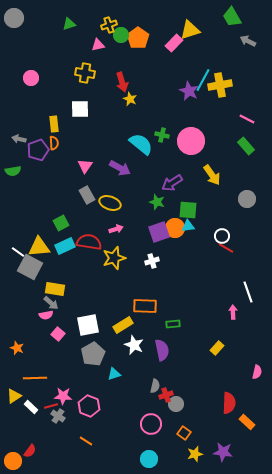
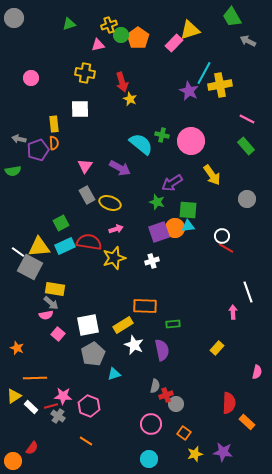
cyan line at (203, 80): moved 1 px right, 7 px up
red semicircle at (30, 451): moved 2 px right, 3 px up
